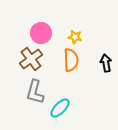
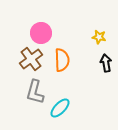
yellow star: moved 24 px right
orange semicircle: moved 9 px left
